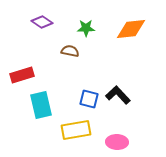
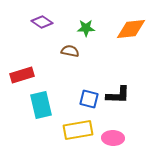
black L-shape: rotated 135 degrees clockwise
yellow rectangle: moved 2 px right
pink ellipse: moved 4 px left, 4 px up
